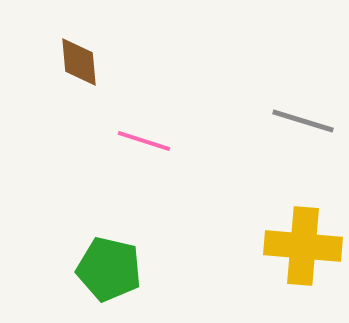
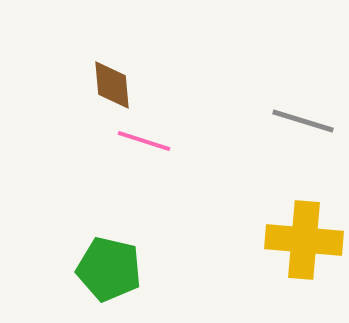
brown diamond: moved 33 px right, 23 px down
yellow cross: moved 1 px right, 6 px up
